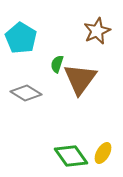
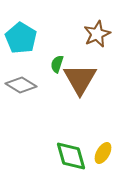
brown star: moved 3 px down
brown triangle: rotated 6 degrees counterclockwise
gray diamond: moved 5 px left, 8 px up
green diamond: rotated 20 degrees clockwise
